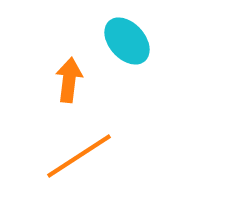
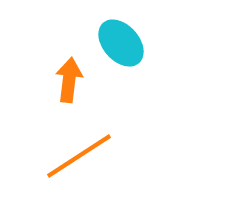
cyan ellipse: moved 6 px left, 2 px down
